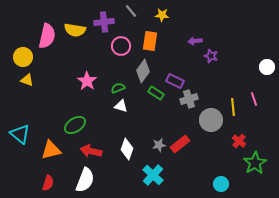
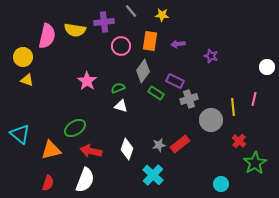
purple arrow: moved 17 px left, 3 px down
pink line: rotated 32 degrees clockwise
green ellipse: moved 3 px down
